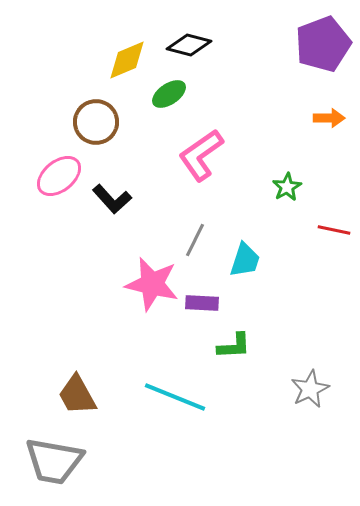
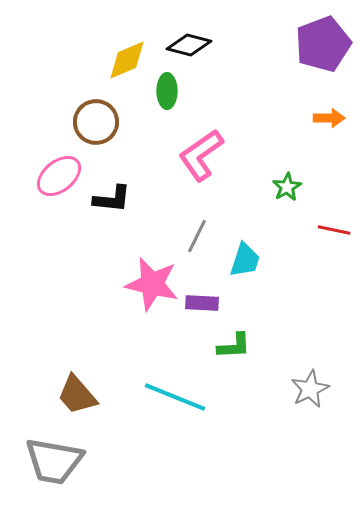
green ellipse: moved 2 px left, 3 px up; rotated 56 degrees counterclockwise
black L-shape: rotated 42 degrees counterclockwise
gray line: moved 2 px right, 4 px up
brown trapezoid: rotated 12 degrees counterclockwise
